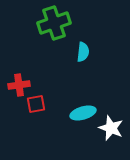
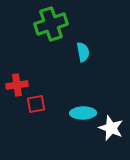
green cross: moved 3 px left, 1 px down
cyan semicircle: rotated 18 degrees counterclockwise
red cross: moved 2 px left
cyan ellipse: rotated 15 degrees clockwise
